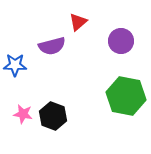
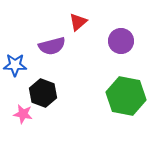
black hexagon: moved 10 px left, 23 px up
